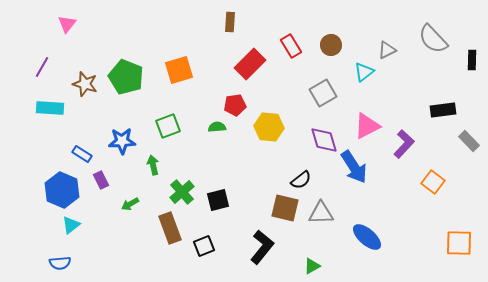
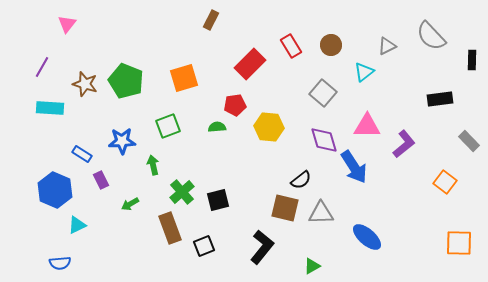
brown rectangle at (230, 22): moved 19 px left, 2 px up; rotated 24 degrees clockwise
gray semicircle at (433, 39): moved 2 px left, 3 px up
gray triangle at (387, 50): moved 4 px up
orange square at (179, 70): moved 5 px right, 8 px down
green pentagon at (126, 77): moved 4 px down
gray square at (323, 93): rotated 20 degrees counterclockwise
black rectangle at (443, 110): moved 3 px left, 11 px up
pink triangle at (367, 126): rotated 28 degrees clockwise
purple L-shape at (404, 144): rotated 8 degrees clockwise
orange square at (433, 182): moved 12 px right
blue hexagon at (62, 190): moved 7 px left
cyan triangle at (71, 225): moved 6 px right; rotated 12 degrees clockwise
